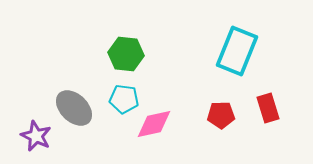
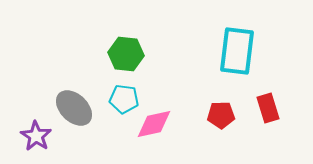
cyan rectangle: rotated 15 degrees counterclockwise
purple star: rotated 8 degrees clockwise
